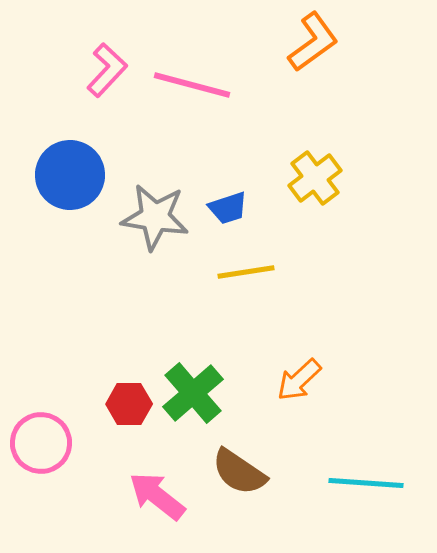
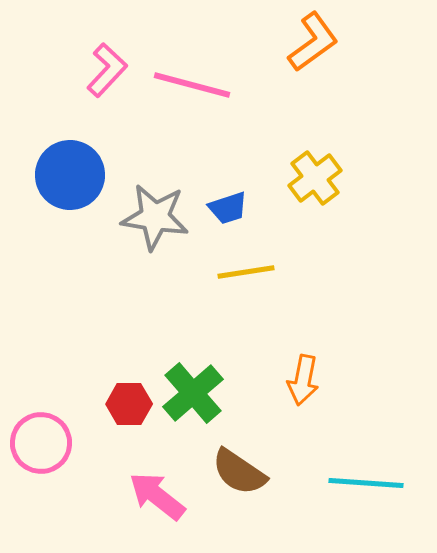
orange arrow: moved 4 px right; rotated 36 degrees counterclockwise
